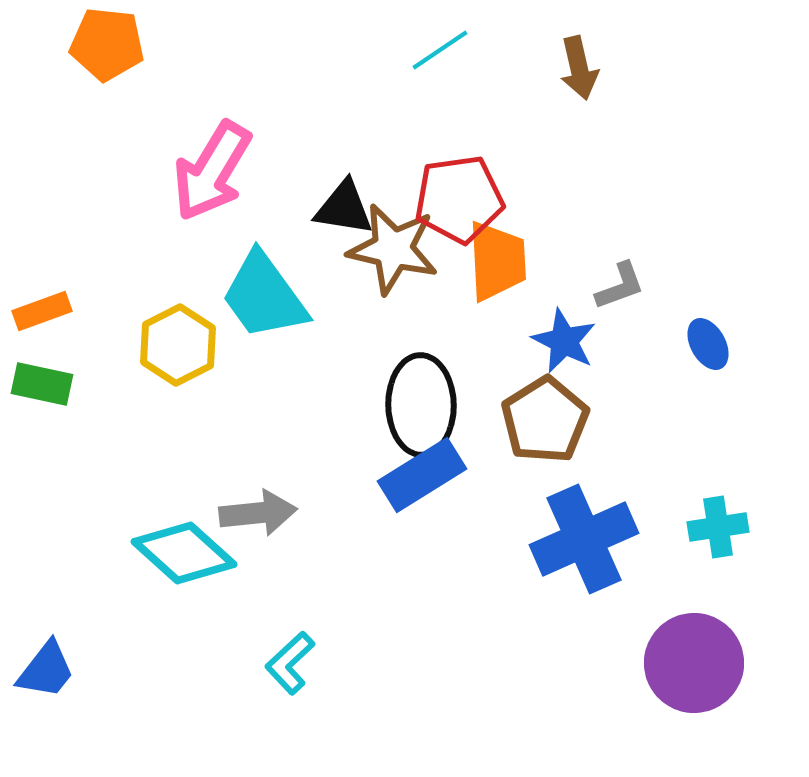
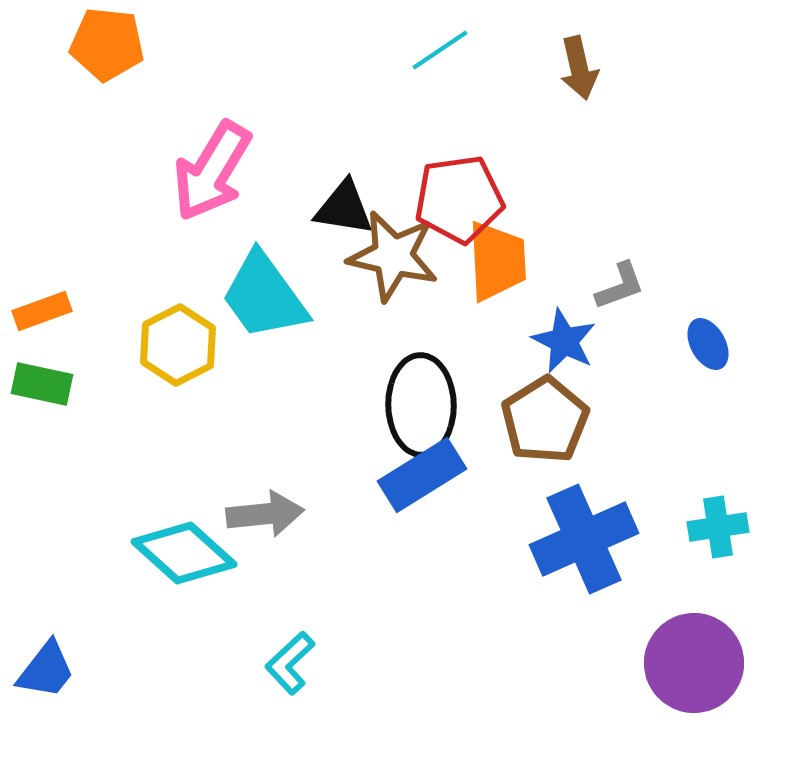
brown star: moved 7 px down
gray arrow: moved 7 px right, 1 px down
